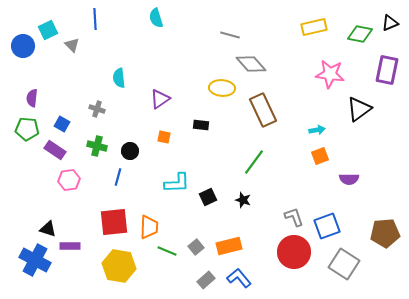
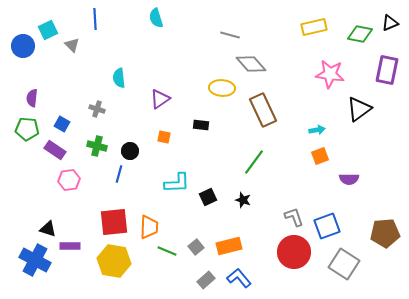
blue line at (118, 177): moved 1 px right, 3 px up
yellow hexagon at (119, 266): moved 5 px left, 5 px up
